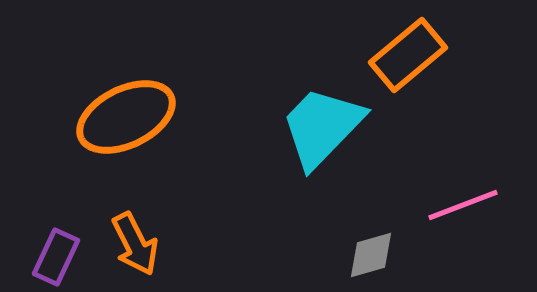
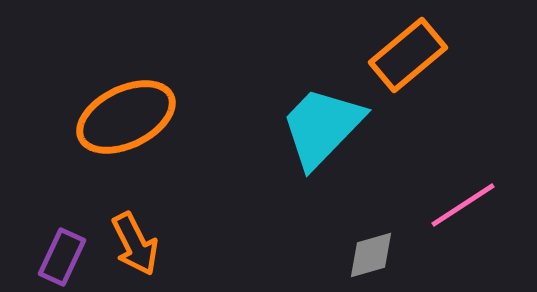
pink line: rotated 12 degrees counterclockwise
purple rectangle: moved 6 px right
